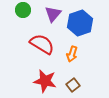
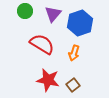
green circle: moved 2 px right, 1 px down
orange arrow: moved 2 px right, 1 px up
red star: moved 3 px right, 1 px up
